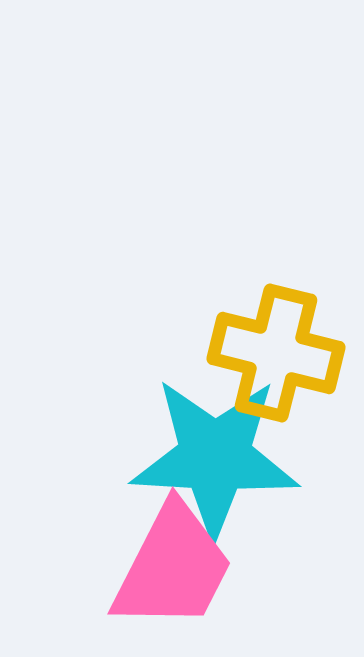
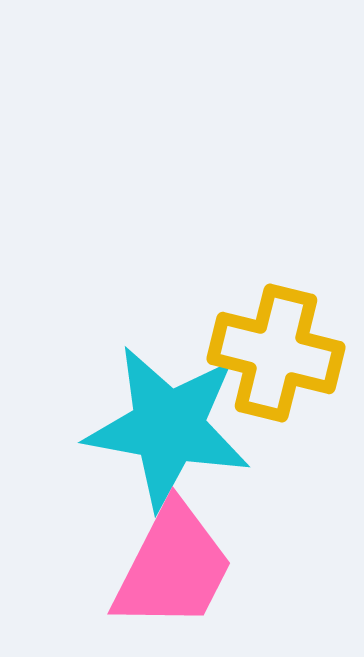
cyan star: moved 47 px left, 30 px up; rotated 7 degrees clockwise
